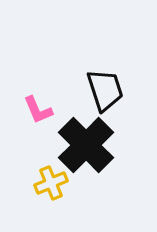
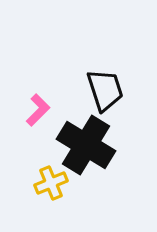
pink L-shape: rotated 112 degrees counterclockwise
black cross: rotated 14 degrees counterclockwise
